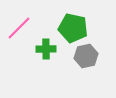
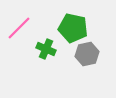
green cross: rotated 24 degrees clockwise
gray hexagon: moved 1 px right, 2 px up
